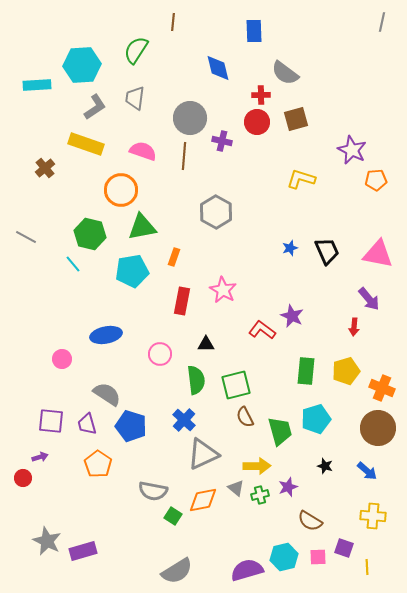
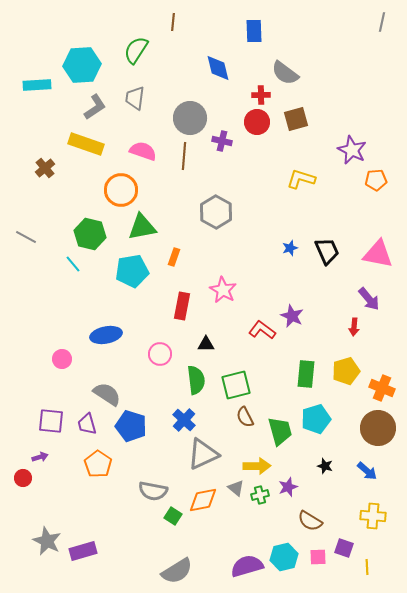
red rectangle at (182, 301): moved 5 px down
green rectangle at (306, 371): moved 3 px down
purple semicircle at (247, 570): moved 4 px up
